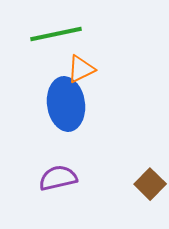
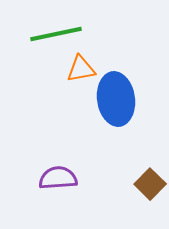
orange triangle: rotated 16 degrees clockwise
blue ellipse: moved 50 px right, 5 px up
purple semicircle: rotated 9 degrees clockwise
